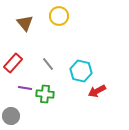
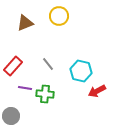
brown triangle: rotated 48 degrees clockwise
red rectangle: moved 3 px down
